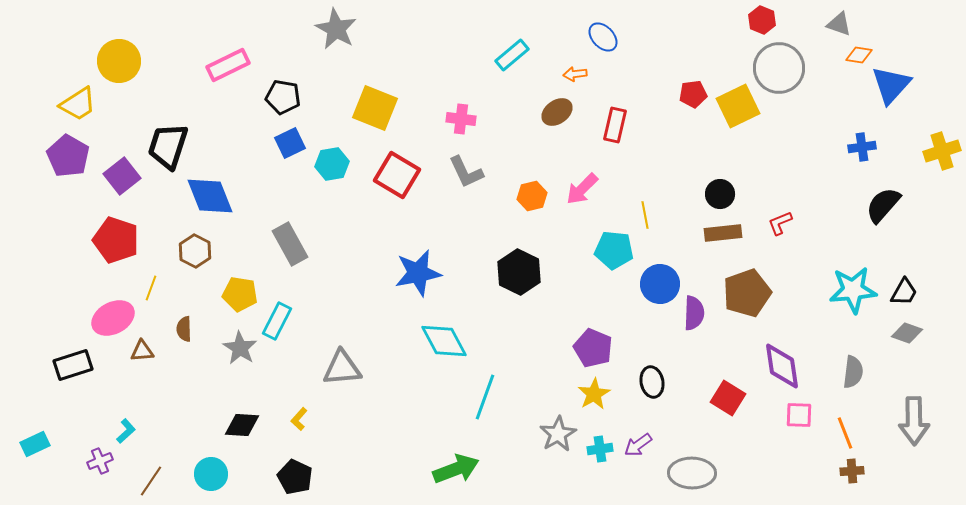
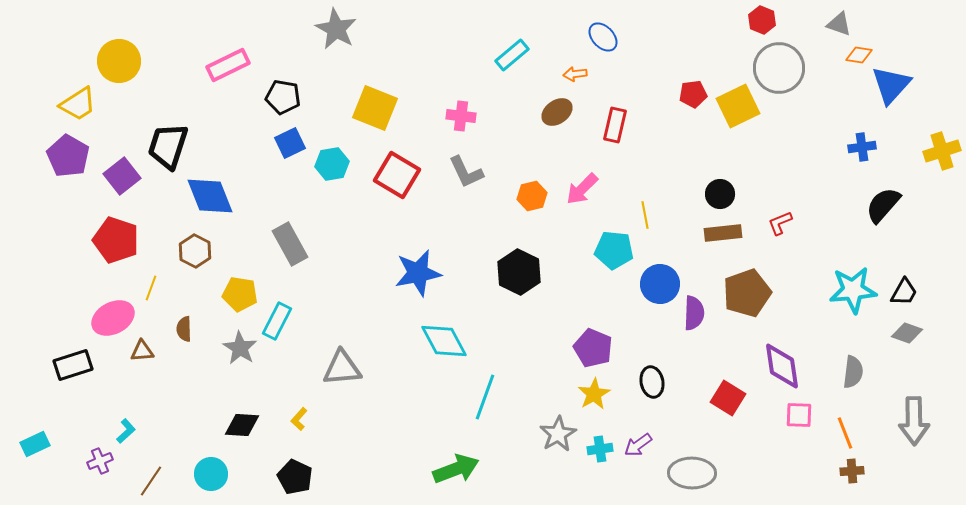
pink cross at (461, 119): moved 3 px up
